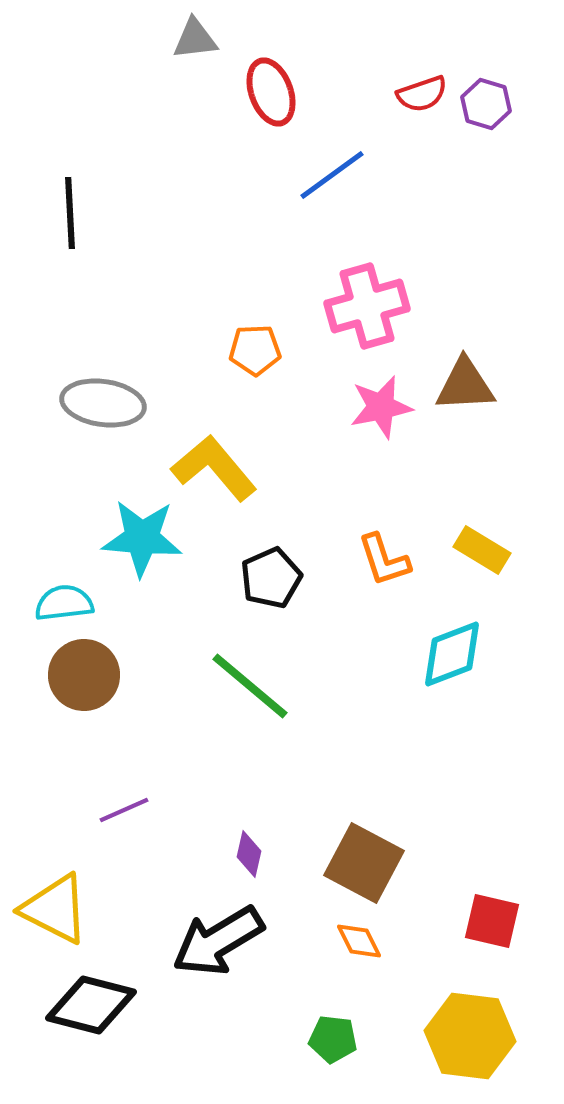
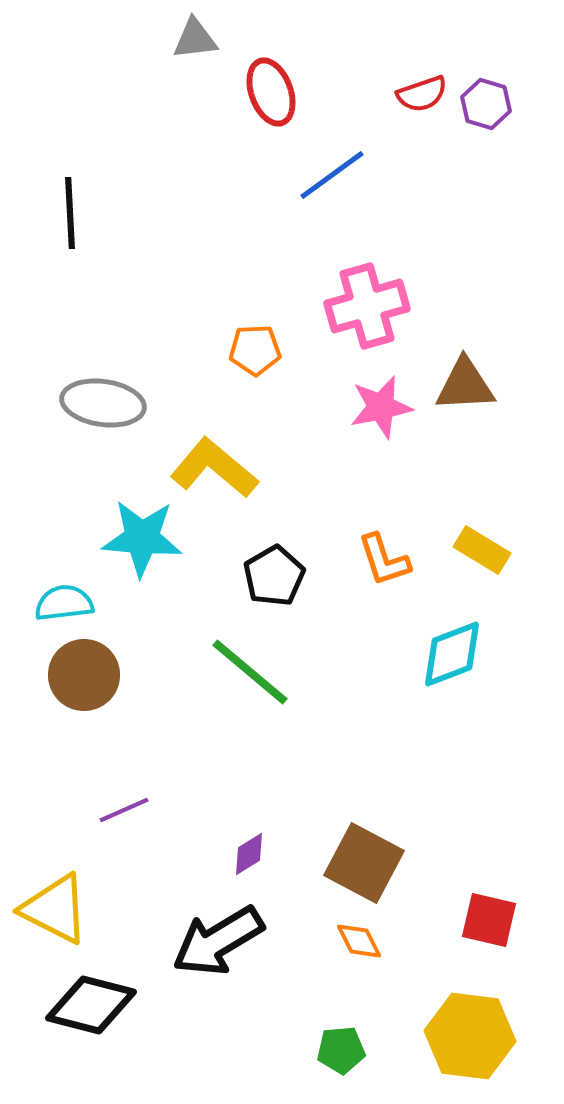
yellow L-shape: rotated 10 degrees counterclockwise
black pentagon: moved 3 px right, 2 px up; rotated 6 degrees counterclockwise
green line: moved 14 px up
purple diamond: rotated 45 degrees clockwise
red square: moved 3 px left, 1 px up
green pentagon: moved 8 px right, 11 px down; rotated 12 degrees counterclockwise
